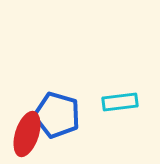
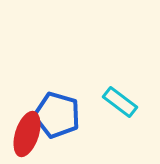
cyan rectangle: rotated 44 degrees clockwise
